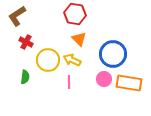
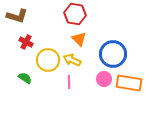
brown L-shape: rotated 130 degrees counterclockwise
green semicircle: moved 1 px down; rotated 64 degrees counterclockwise
